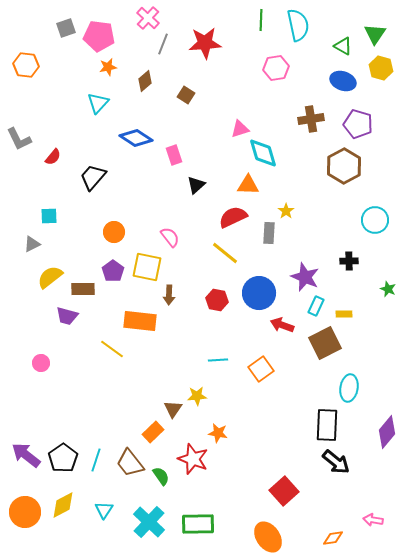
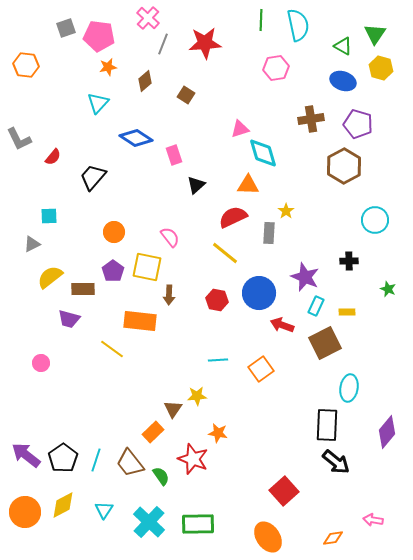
yellow rectangle at (344, 314): moved 3 px right, 2 px up
purple trapezoid at (67, 316): moved 2 px right, 3 px down
